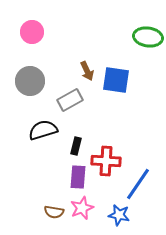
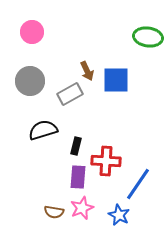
blue square: rotated 8 degrees counterclockwise
gray rectangle: moved 6 px up
blue star: rotated 15 degrees clockwise
